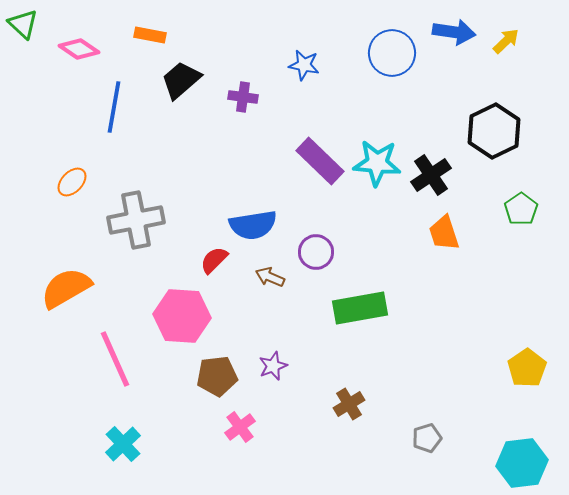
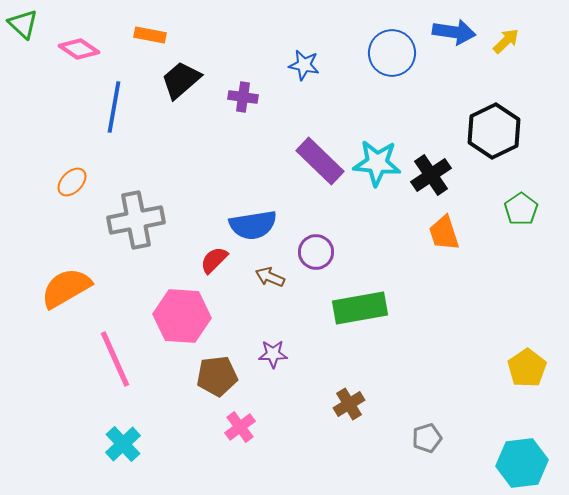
purple star: moved 12 px up; rotated 20 degrees clockwise
